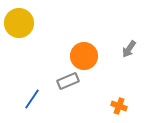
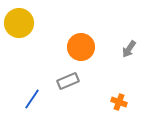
orange circle: moved 3 px left, 9 px up
orange cross: moved 4 px up
